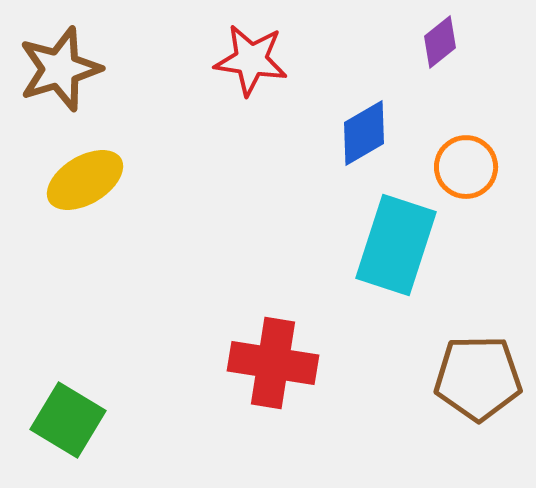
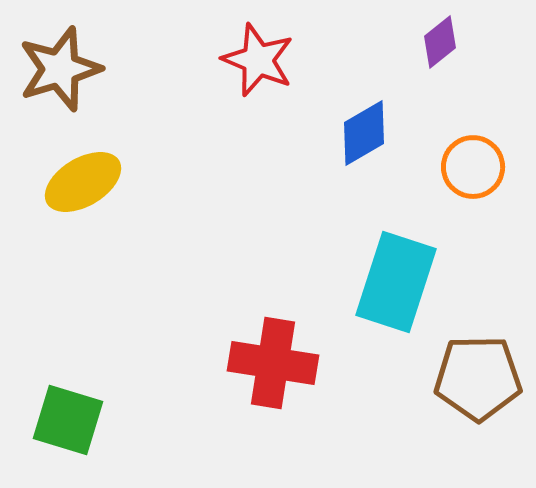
red star: moved 7 px right; rotated 14 degrees clockwise
orange circle: moved 7 px right
yellow ellipse: moved 2 px left, 2 px down
cyan rectangle: moved 37 px down
green square: rotated 14 degrees counterclockwise
